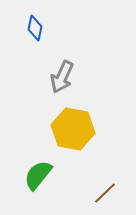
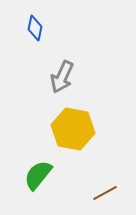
brown line: rotated 15 degrees clockwise
